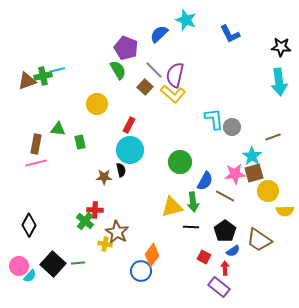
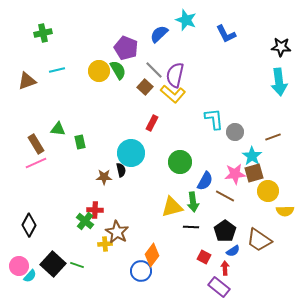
blue L-shape at (230, 34): moved 4 px left
green cross at (43, 76): moved 43 px up
yellow circle at (97, 104): moved 2 px right, 33 px up
red rectangle at (129, 125): moved 23 px right, 2 px up
gray circle at (232, 127): moved 3 px right, 5 px down
brown rectangle at (36, 144): rotated 42 degrees counterclockwise
cyan circle at (130, 150): moved 1 px right, 3 px down
pink line at (36, 163): rotated 10 degrees counterclockwise
yellow cross at (105, 244): rotated 16 degrees counterclockwise
green line at (78, 263): moved 1 px left, 2 px down; rotated 24 degrees clockwise
